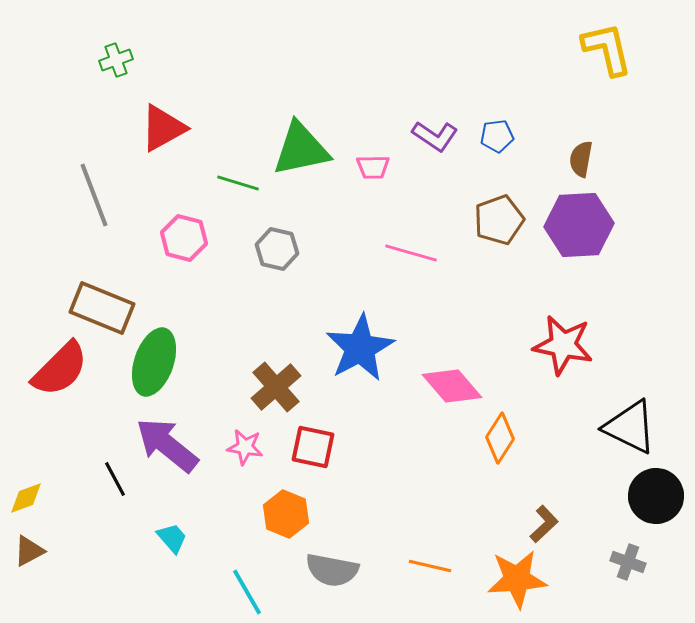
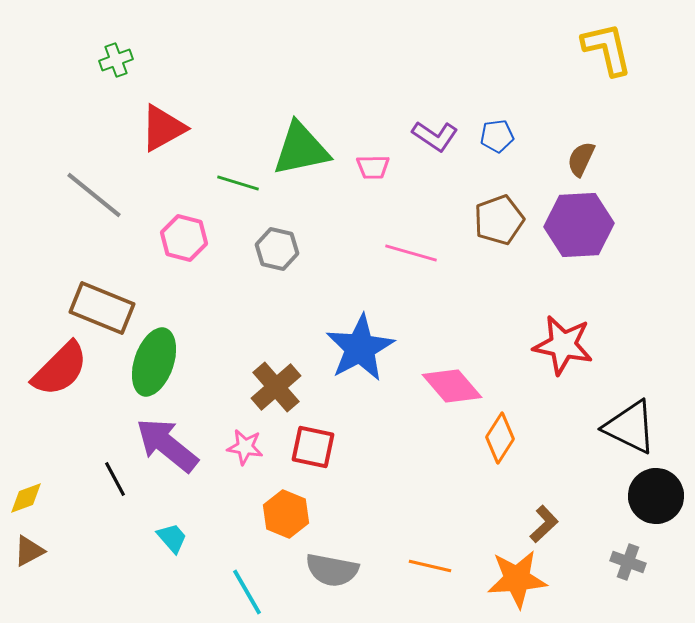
brown semicircle: rotated 15 degrees clockwise
gray line: rotated 30 degrees counterclockwise
